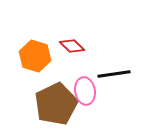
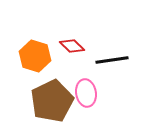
black line: moved 2 px left, 14 px up
pink ellipse: moved 1 px right, 2 px down
brown pentagon: moved 4 px left, 3 px up
